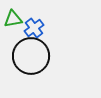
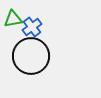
blue cross: moved 2 px left, 1 px up
